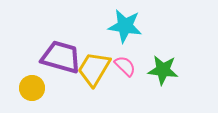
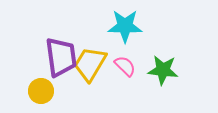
cyan star: rotated 8 degrees counterclockwise
purple trapezoid: rotated 66 degrees clockwise
yellow trapezoid: moved 4 px left, 5 px up
yellow circle: moved 9 px right, 3 px down
